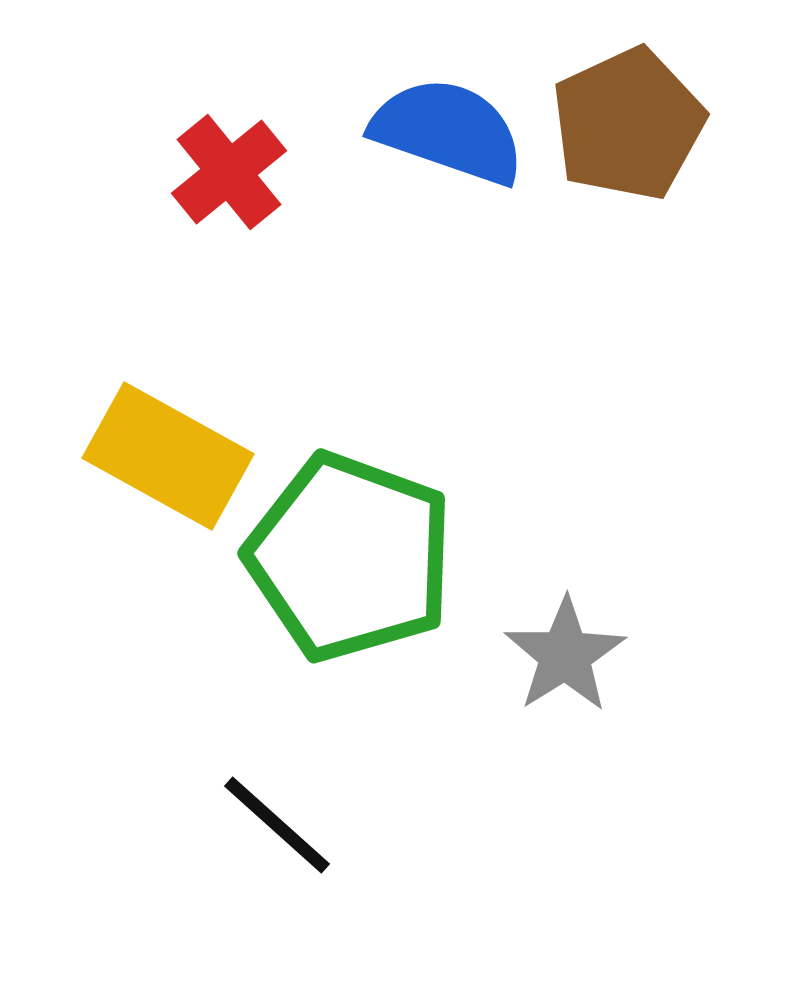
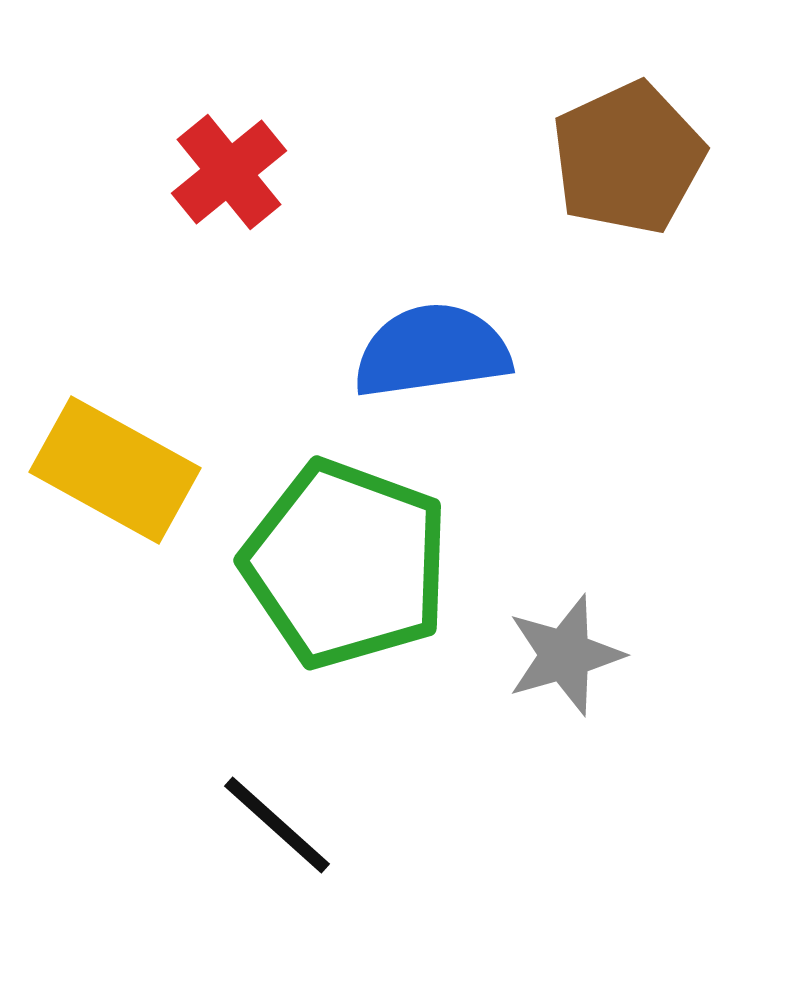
brown pentagon: moved 34 px down
blue semicircle: moved 16 px left, 220 px down; rotated 27 degrees counterclockwise
yellow rectangle: moved 53 px left, 14 px down
green pentagon: moved 4 px left, 7 px down
gray star: rotated 16 degrees clockwise
